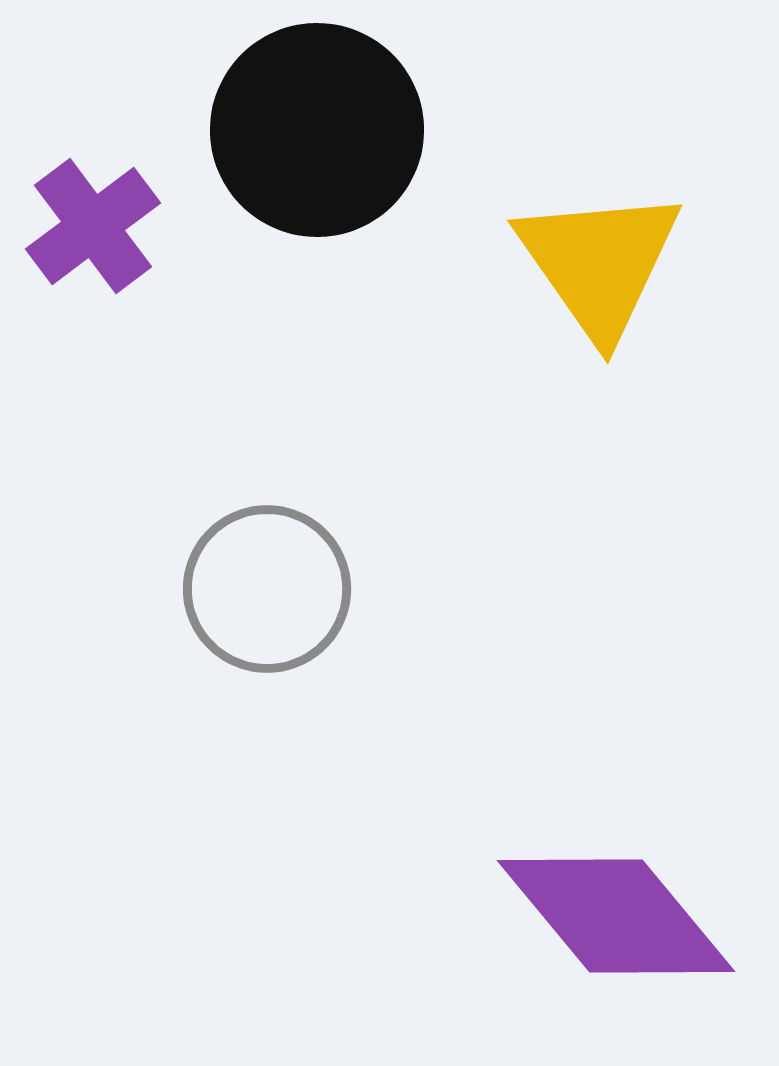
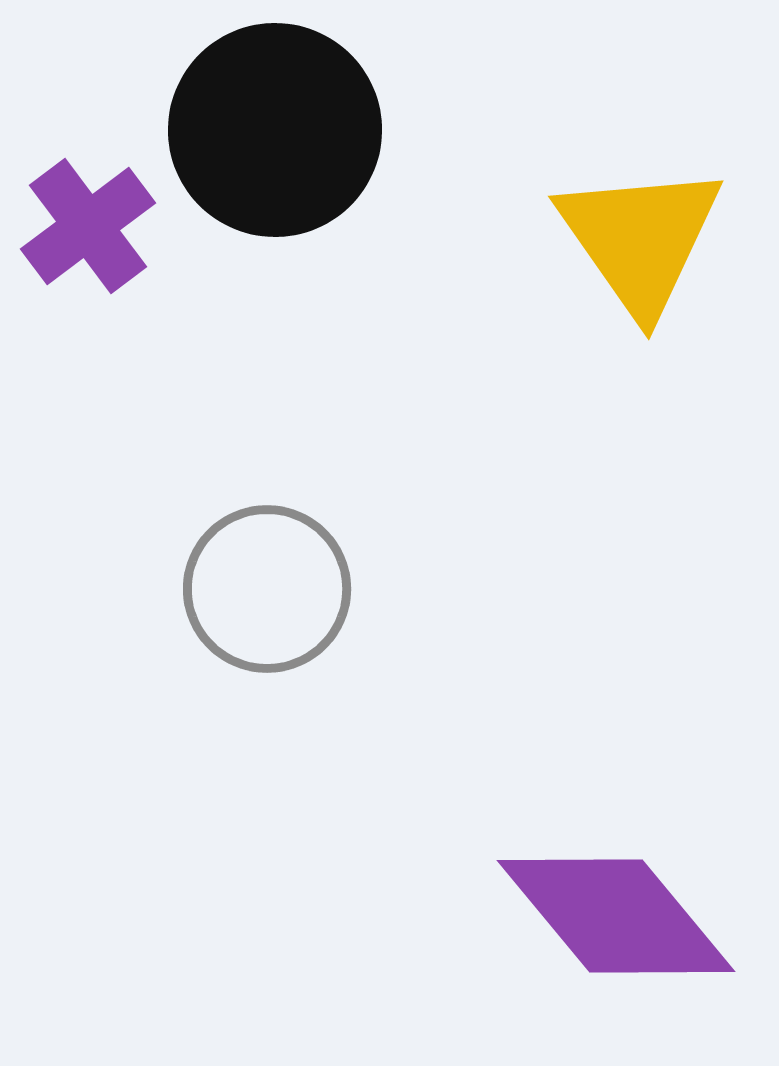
black circle: moved 42 px left
purple cross: moved 5 px left
yellow triangle: moved 41 px right, 24 px up
